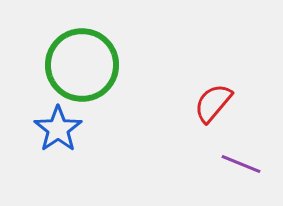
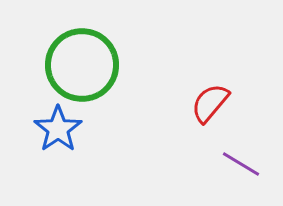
red semicircle: moved 3 px left
purple line: rotated 9 degrees clockwise
